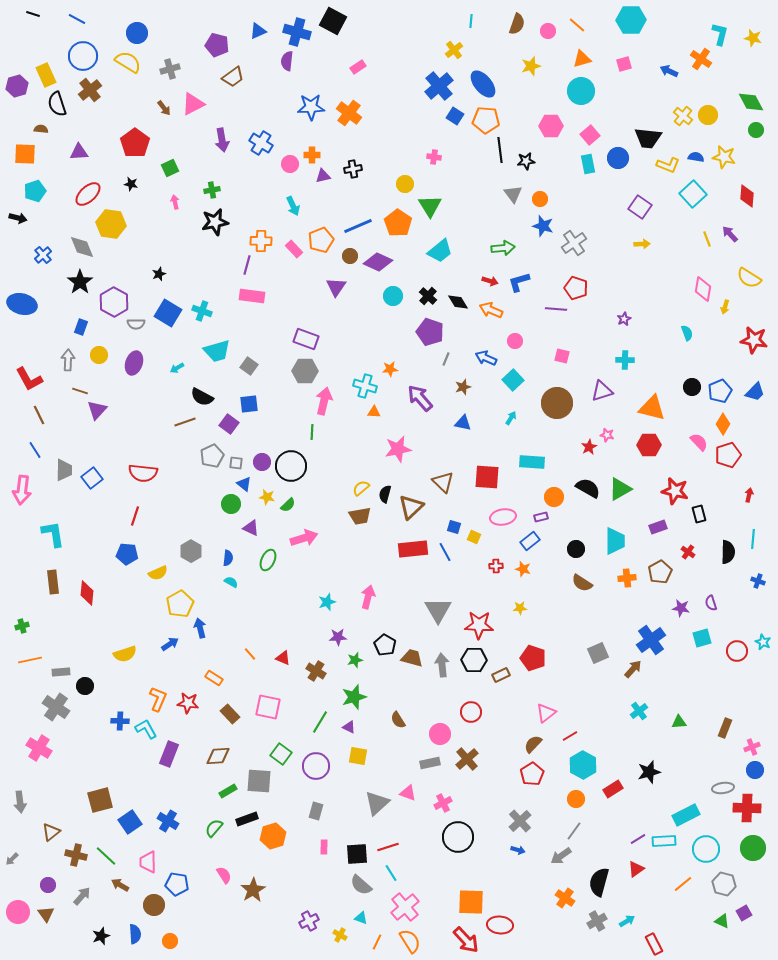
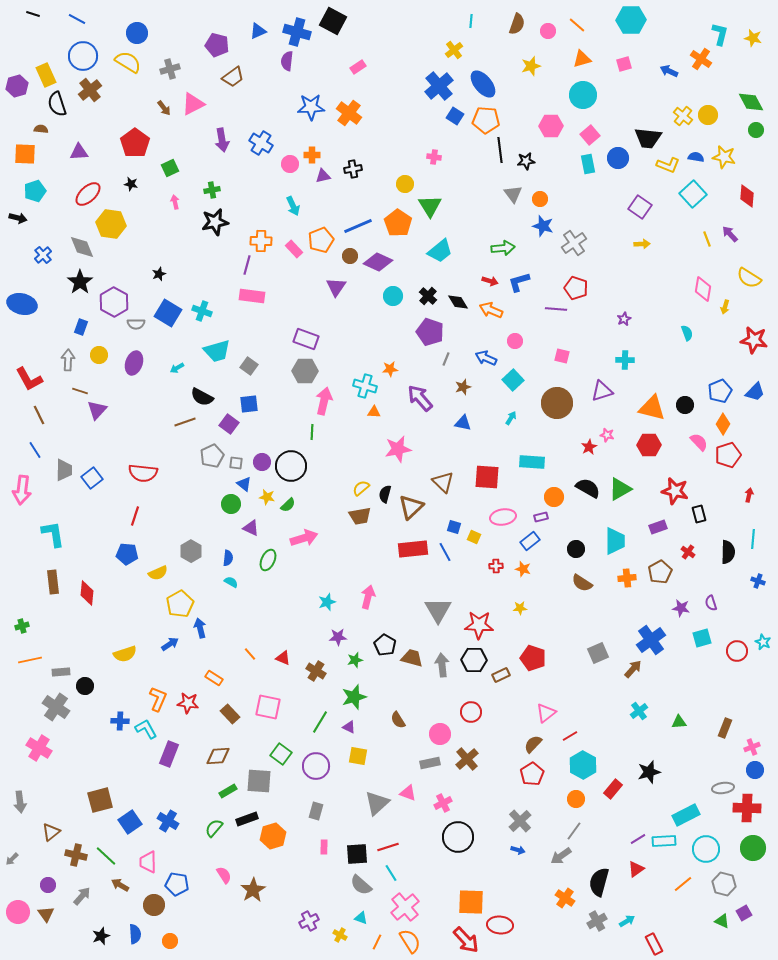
cyan circle at (581, 91): moved 2 px right, 4 px down
black circle at (692, 387): moved 7 px left, 18 px down
red rectangle at (613, 789): rotated 18 degrees counterclockwise
